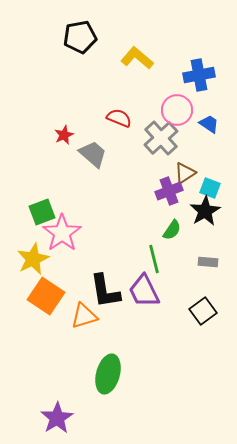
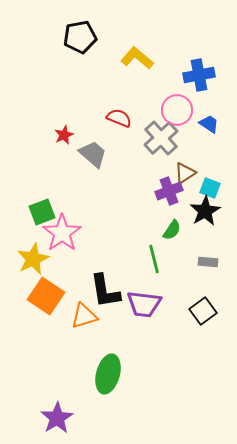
purple trapezoid: moved 13 px down; rotated 57 degrees counterclockwise
